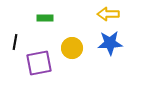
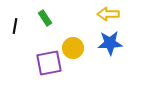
green rectangle: rotated 56 degrees clockwise
black line: moved 16 px up
yellow circle: moved 1 px right
purple square: moved 10 px right
